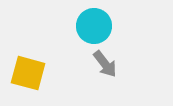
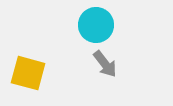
cyan circle: moved 2 px right, 1 px up
